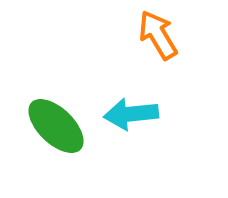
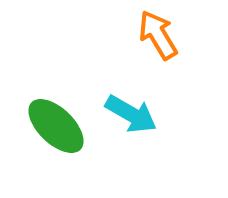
cyan arrow: rotated 144 degrees counterclockwise
